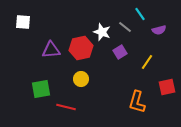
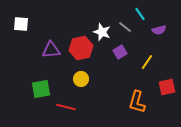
white square: moved 2 px left, 2 px down
